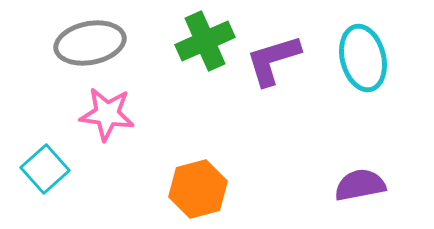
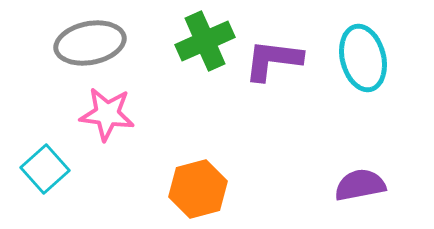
purple L-shape: rotated 24 degrees clockwise
